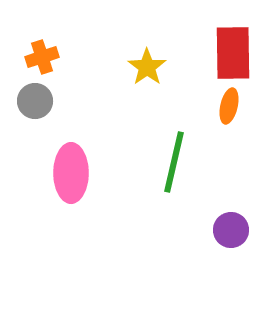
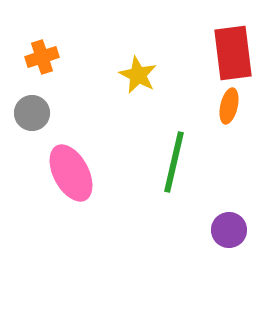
red rectangle: rotated 6 degrees counterclockwise
yellow star: moved 9 px left, 8 px down; rotated 9 degrees counterclockwise
gray circle: moved 3 px left, 12 px down
pink ellipse: rotated 28 degrees counterclockwise
purple circle: moved 2 px left
